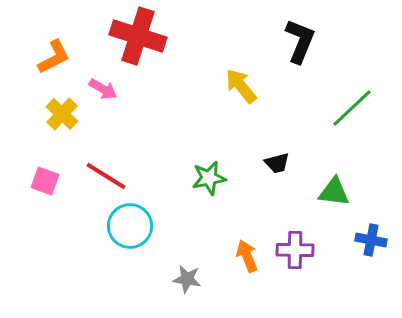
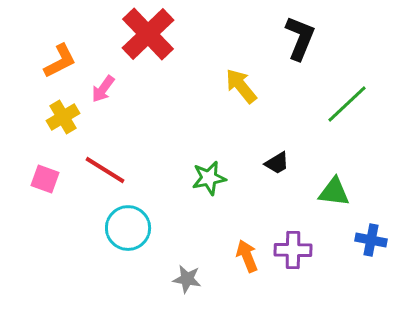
red cross: moved 10 px right, 2 px up; rotated 28 degrees clockwise
black L-shape: moved 3 px up
orange L-shape: moved 6 px right, 4 px down
pink arrow: rotated 96 degrees clockwise
green line: moved 5 px left, 4 px up
yellow cross: moved 1 px right, 3 px down; rotated 16 degrees clockwise
black trapezoid: rotated 16 degrees counterclockwise
red line: moved 1 px left, 6 px up
pink square: moved 2 px up
cyan circle: moved 2 px left, 2 px down
purple cross: moved 2 px left
